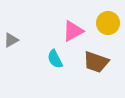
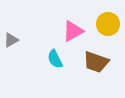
yellow circle: moved 1 px down
